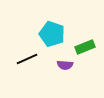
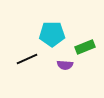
cyan pentagon: rotated 20 degrees counterclockwise
